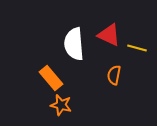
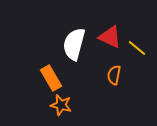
red triangle: moved 1 px right, 2 px down
white semicircle: rotated 20 degrees clockwise
yellow line: rotated 24 degrees clockwise
orange rectangle: rotated 10 degrees clockwise
